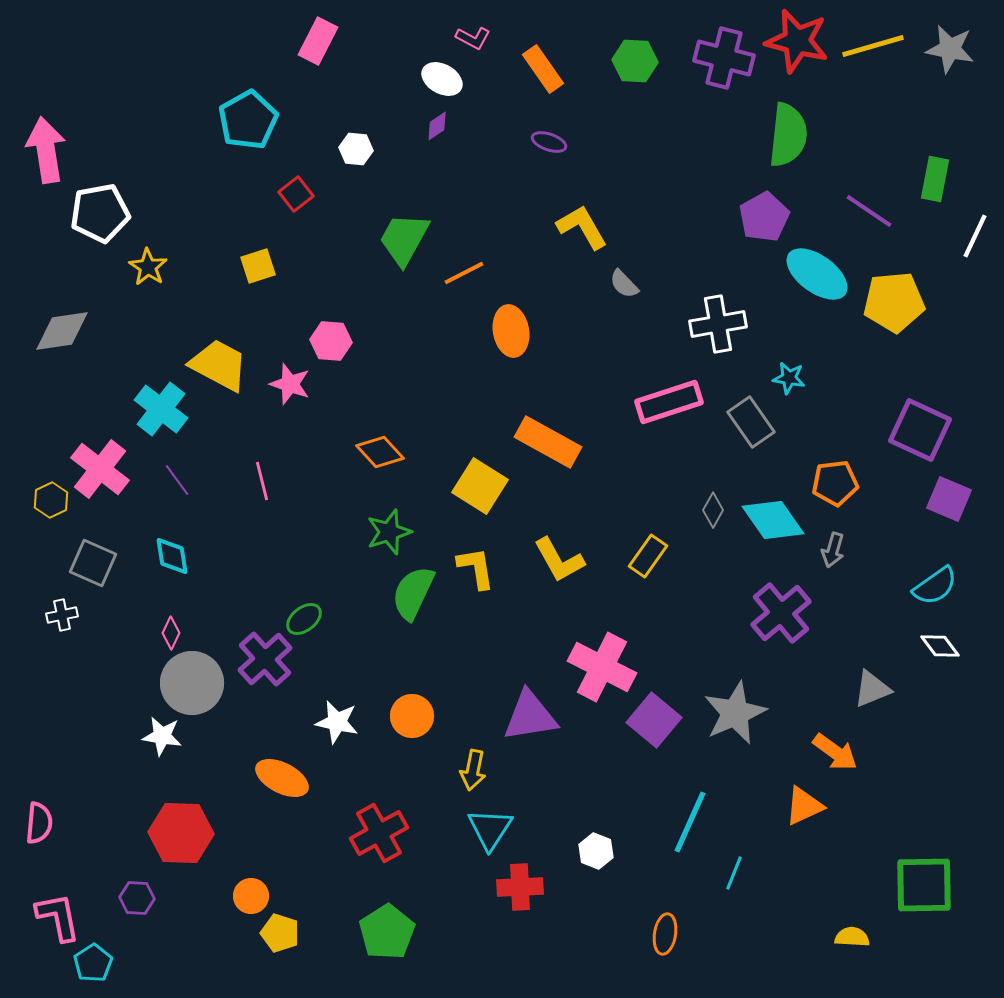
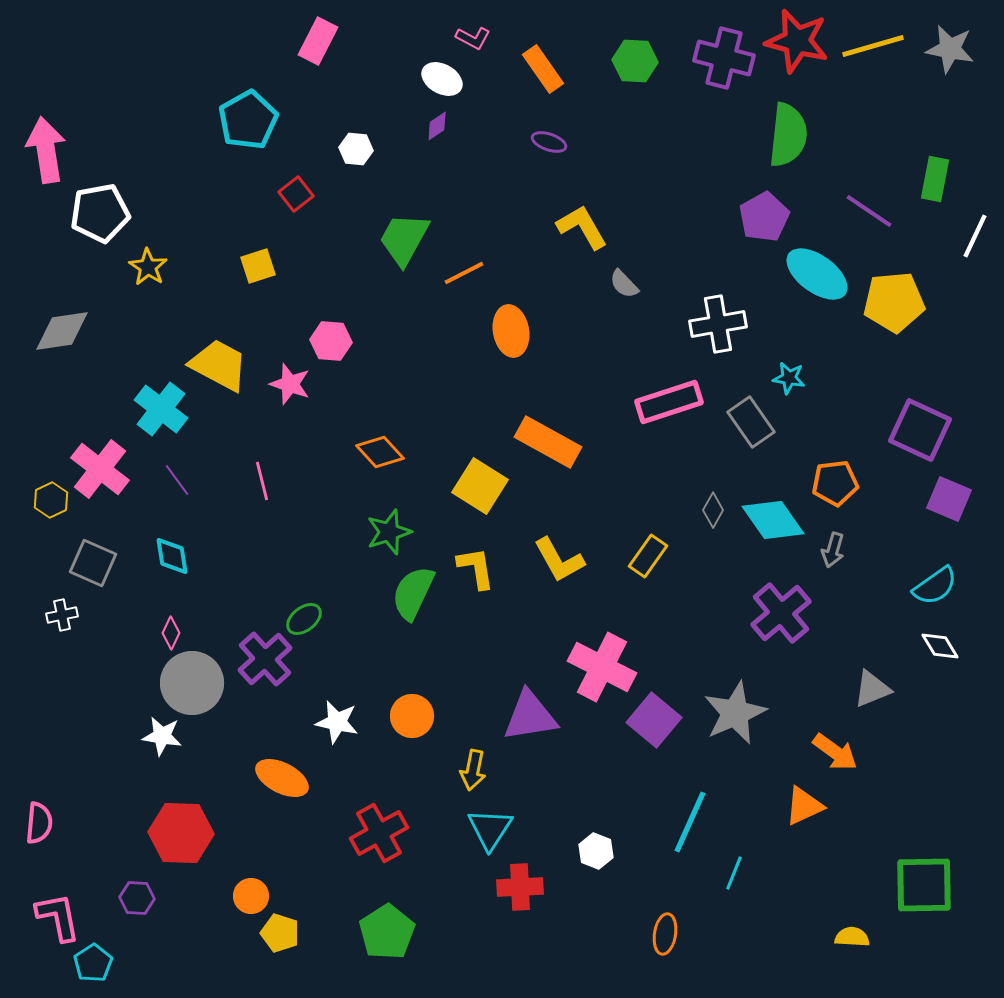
white diamond at (940, 646): rotated 6 degrees clockwise
